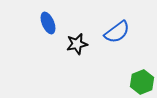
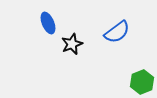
black star: moved 5 px left; rotated 10 degrees counterclockwise
